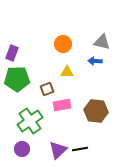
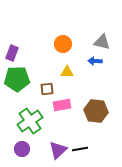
brown square: rotated 16 degrees clockwise
